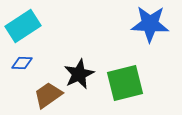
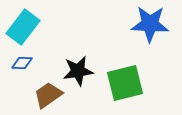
cyan rectangle: moved 1 px down; rotated 20 degrees counterclockwise
black star: moved 1 px left, 3 px up; rotated 16 degrees clockwise
